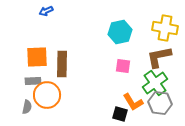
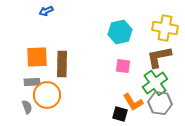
gray rectangle: moved 1 px left, 1 px down
gray semicircle: rotated 32 degrees counterclockwise
